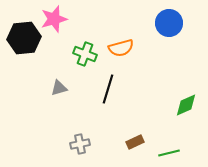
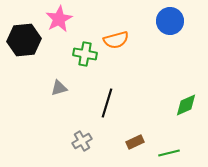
pink star: moved 5 px right; rotated 12 degrees counterclockwise
blue circle: moved 1 px right, 2 px up
black hexagon: moved 2 px down
orange semicircle: moved 5 px left, 8 px up
green cross: rotated 10 degrees counterclockwise
black line: moved 1 px left, 14 px down
gray cross: moved 2 px right, 3 px up; rotated 18 degrees counterclockwise
